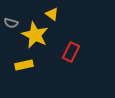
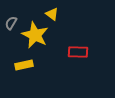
gray semicircle: rotated 104 degrees clockwise
red rectangle: moved 7 px right; rotated 66 degrees clockwise
